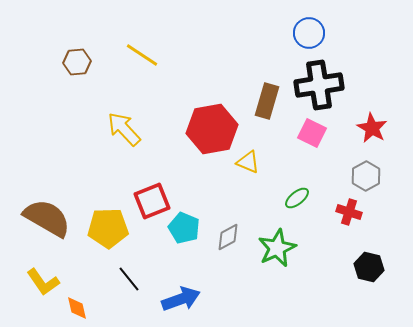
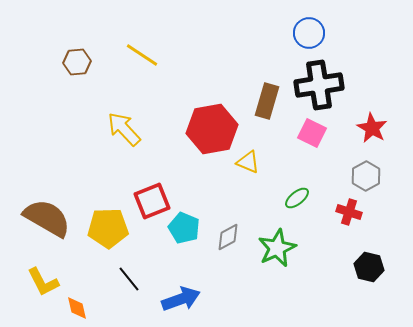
yellow L-shape: rotated 8 degrees clockwise
